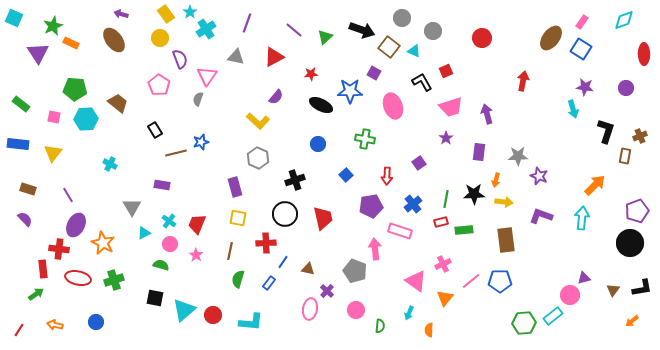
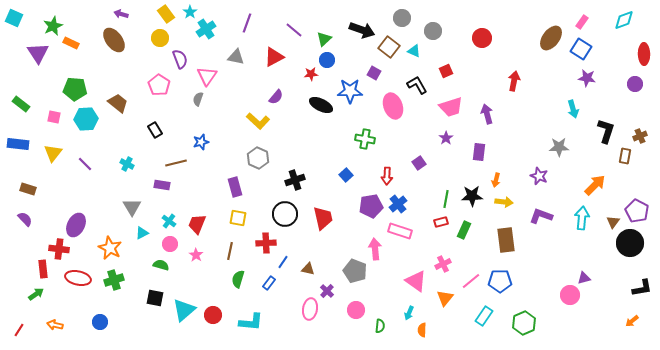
green triangle at (325, 37): moved 1 px left, 2 px down
red arrow at (523, 81): moved 9 px left
black L-shape at (422, 82): moved 5 px left, 3 px down
purple star at (585, 87): moved 2 px right, 9 px up
purple circle at (626, 88): moved 9 px right, 4 px up
blue circle at (318, 144): moved 9 px right, 84 px up
brown line at (176, 153): moved 10 px down
gray star at (518, 156): moved 41 px right, 9 px up
cyan cross at (110, 164): moved 17 px right
black star at (474, 194): moved 2 px left, 2 px down
purple line at (68, 195): moved 17 px right, 31 px up; rotated 14 degrees counterclockwise
blue cross at (413, 204): moved 15 px left
purple pentagon at (637, 211): rotated 25 degrees counterclockwise
green rectangle at (464, 230): rotated 60 degrees counterclockwise
cyan triangle at (144, 233): moved 2 px left
orange star at (103, 243): moved 7 px right, 5 px down
brown triangle at (613, 290): moved 68 px up
cyan rectangle at (553, 316): moved 69 px left; rotated 18 degrees counterclockwise
blue circle at (96, 322): moved 4 px right
green hexagon at (524, 323): rotated 20 degrees counterclockwise
orange semicircle at (429, 330): moved 7 px left
